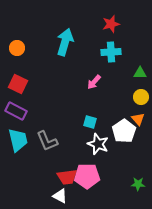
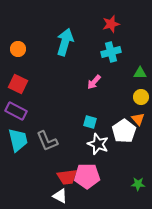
orange circle: moved 1 px right, 1 px down
cyan cross: rotated 12 degrees counterclockwise
